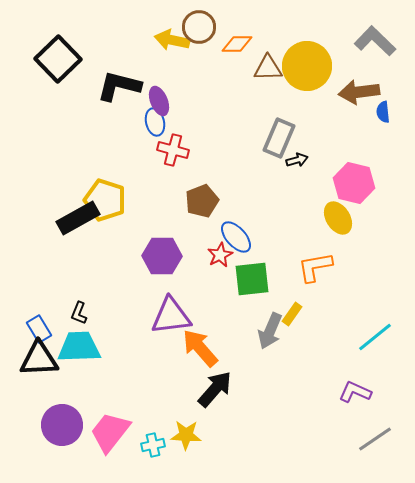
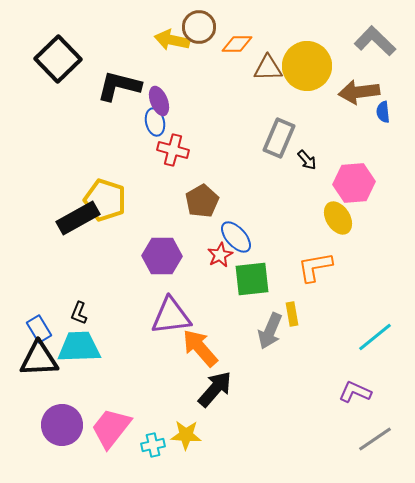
black arrow at (297, 160): moved 10 px right; rotated 65 degrees clockwise
pink hexagon at (354, 183): rotated 18 degrees counterclockwise
brown pentagon at (202, 201): rotated 8 degrees counterclockwise
yellow rectangle at (292, 314): rotated 45 degrees counterclockwise
pink trapezoid at (110, 432): moved 1 px right, 4 px up
